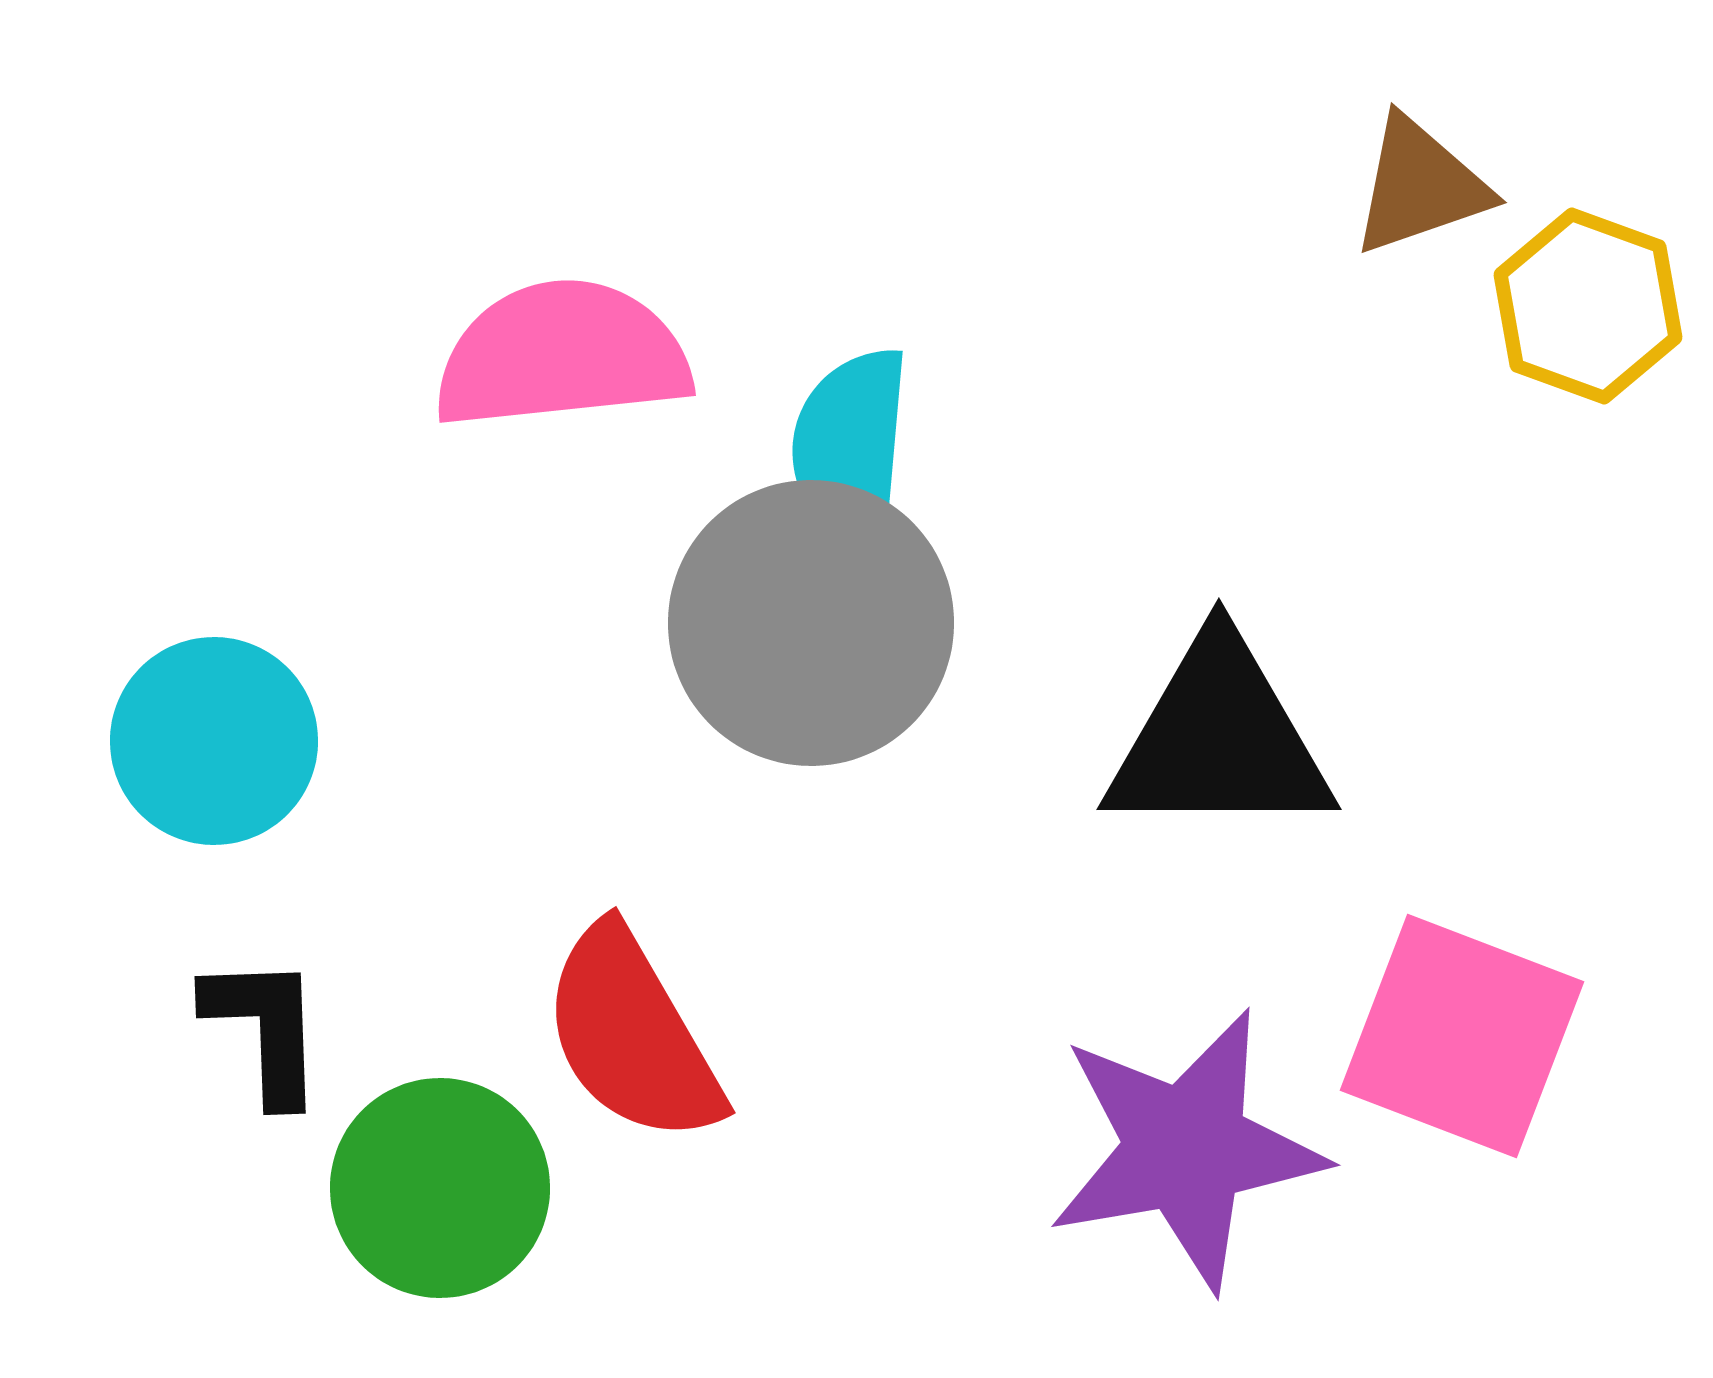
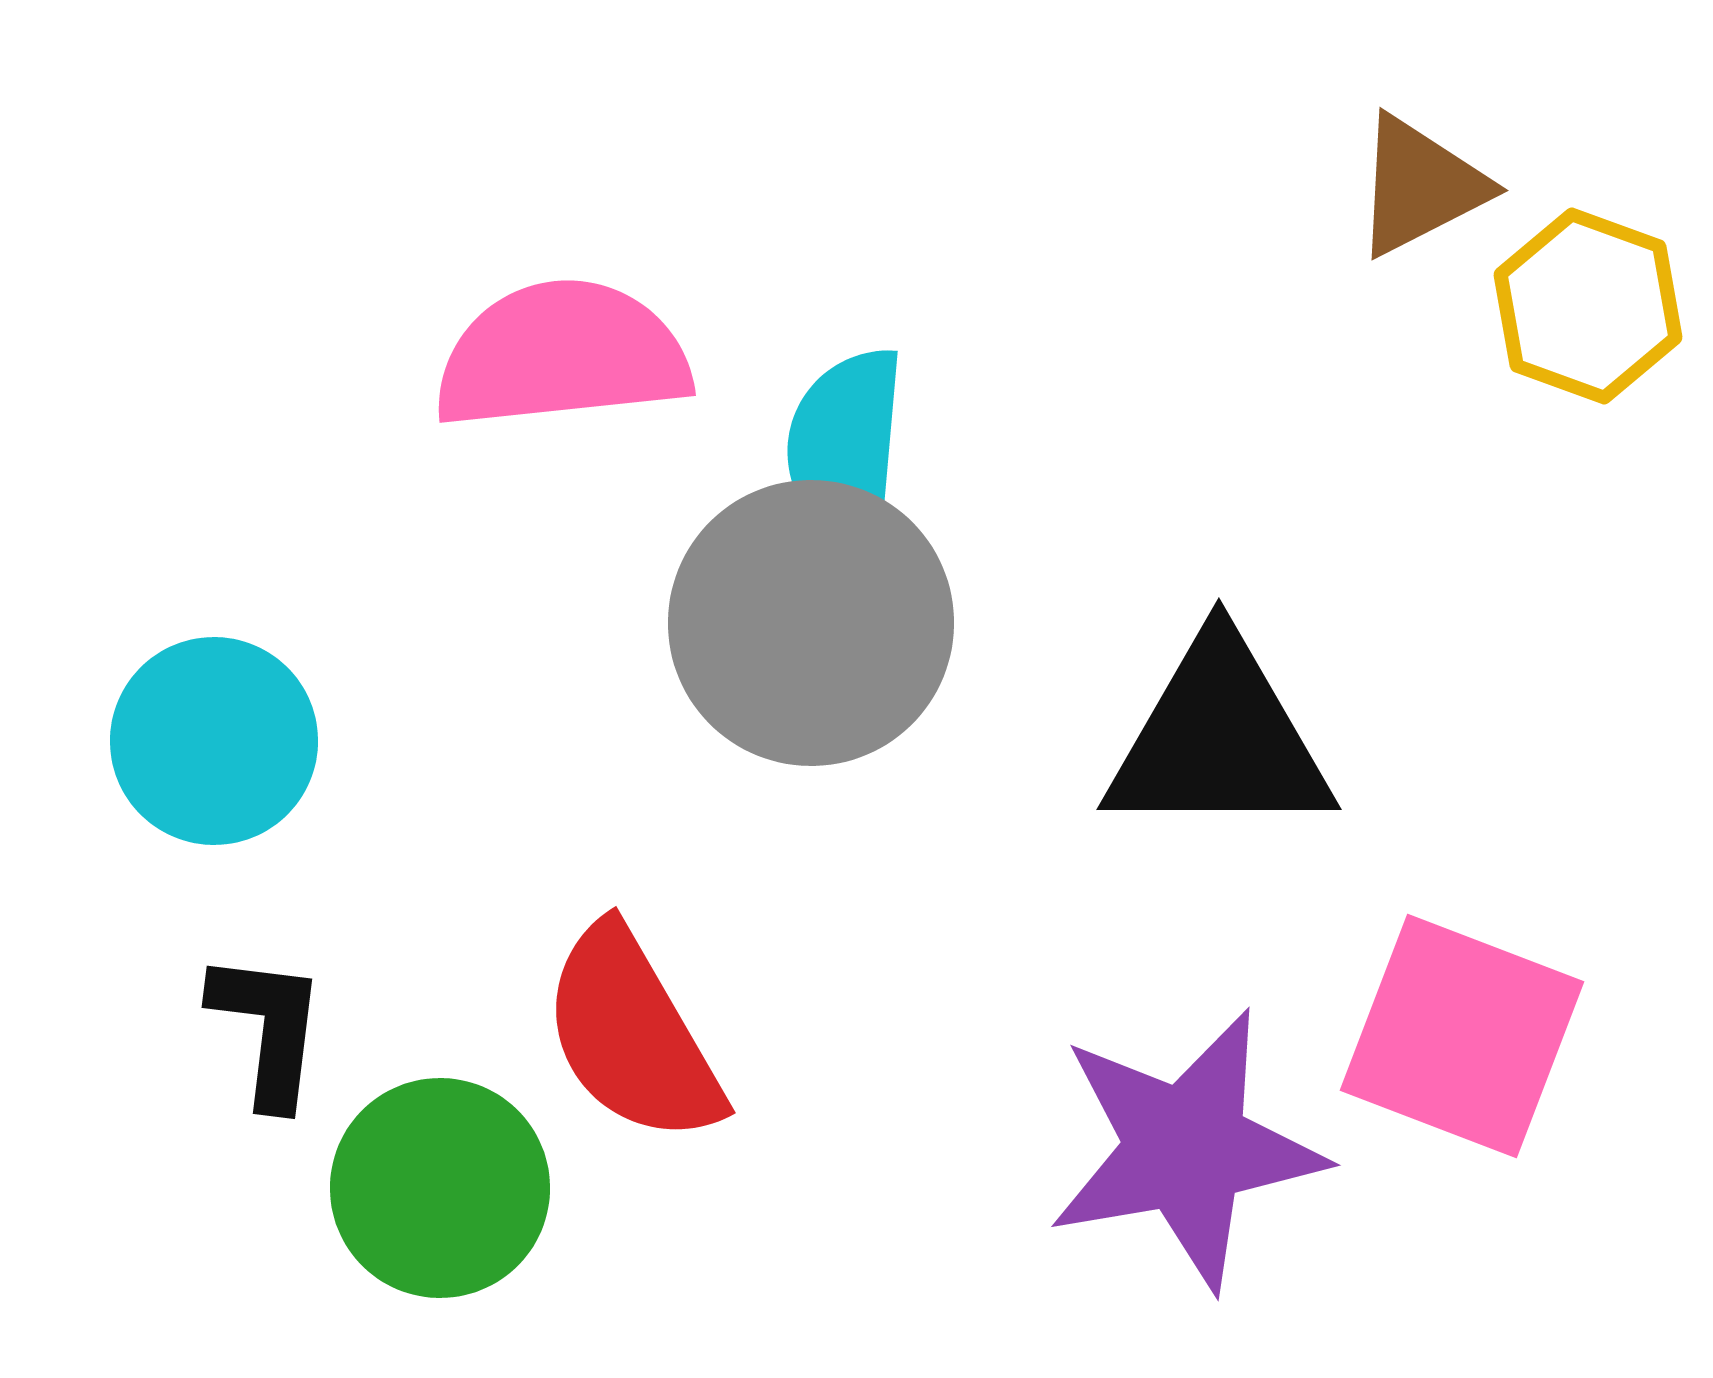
brown triangle: rotated 8 degrees counterclockwise
cyan semicircle: moved 5 px left
black L-shape: moved 3 px right; rotated 9 degrees clockwise
